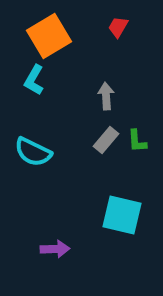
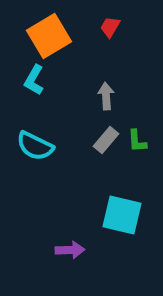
red trapezoid: moved 8 px left
cyan semicircle: moved 2 px right, 6 px up
purple arrow: moved 15 px right, 1 px down
